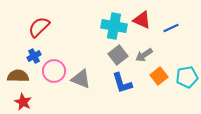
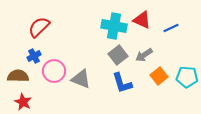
cyan pentagon: rotated 15 degrees clockwise
